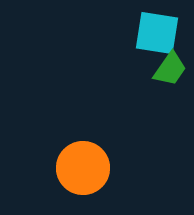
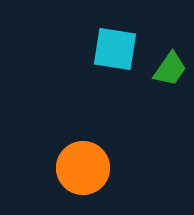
cyan square: moved 42 px left, 16 px down
